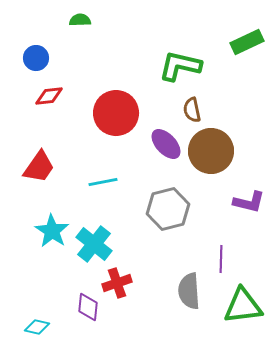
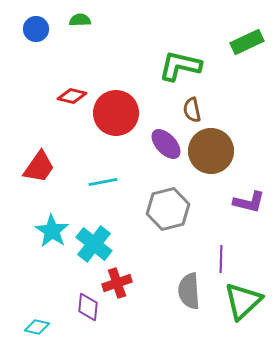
blue circle: moved 29 px up
red diamond: moved 23 px right; rotated 20 degrees clockwise
green triangle: moved 5 px up; rotated 36 degrees counterclockwise
